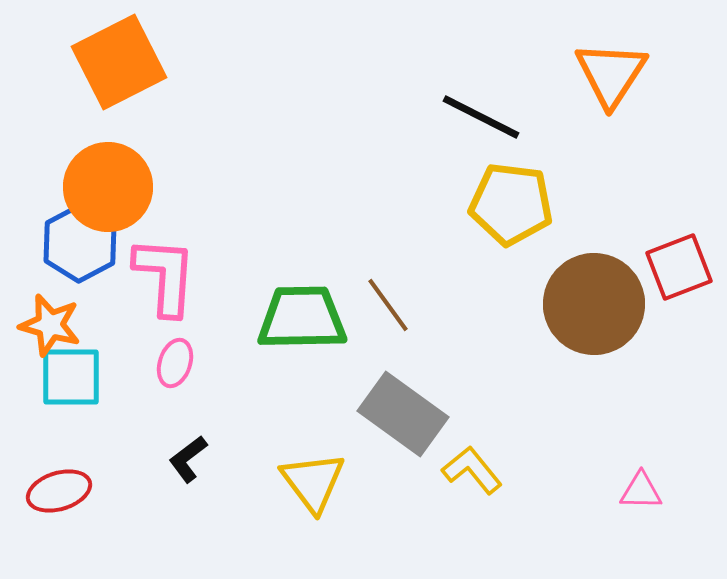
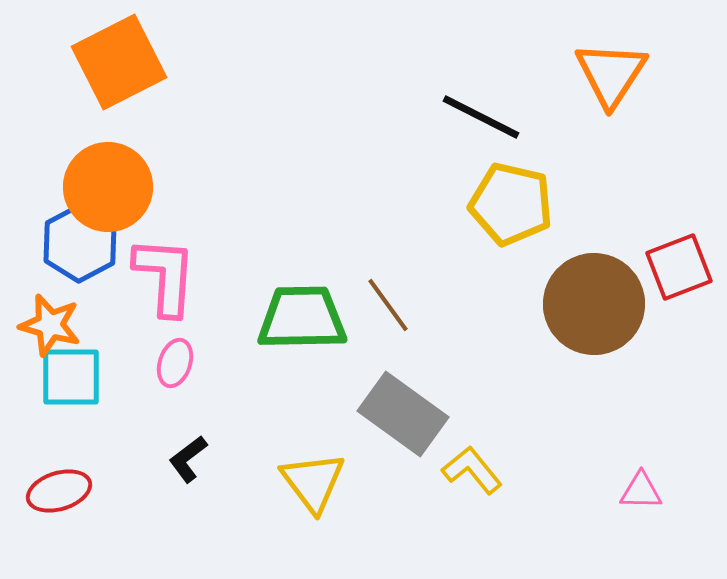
yellow pentagon: rotated 6 degrees clockwise
